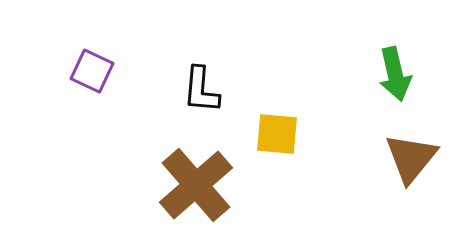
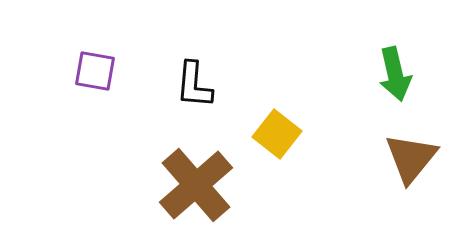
purple square: moved 3 px right; rotated 15 degrees counterclockwise
black L-shape: moved 7 px left, 5 px up
yellow square: rotated 33 degrees clockwise
